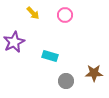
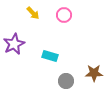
pink circle: moved 1 px left
purple star: moved 2 px down
